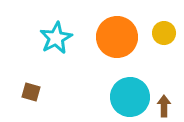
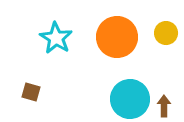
yellow circle: moved 2 px right
cyan star: rotated 12 degrees counterclockwise
cyan circle: moved 2 px down
